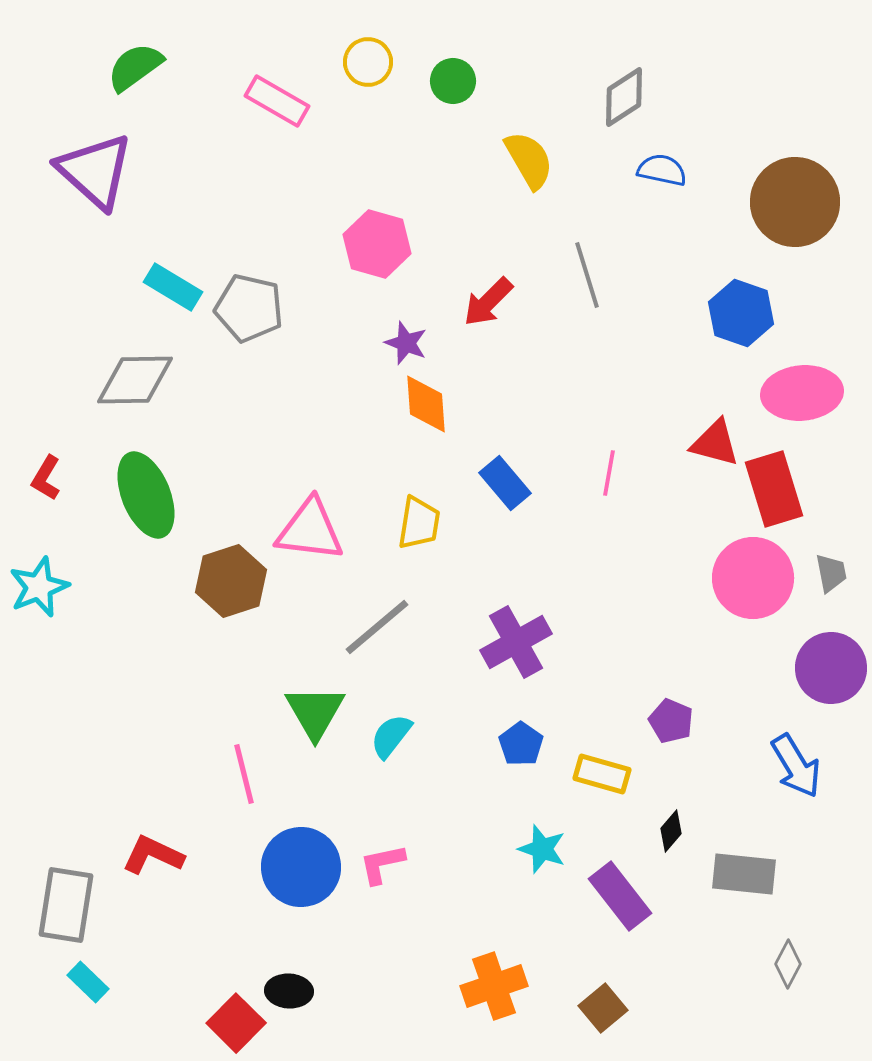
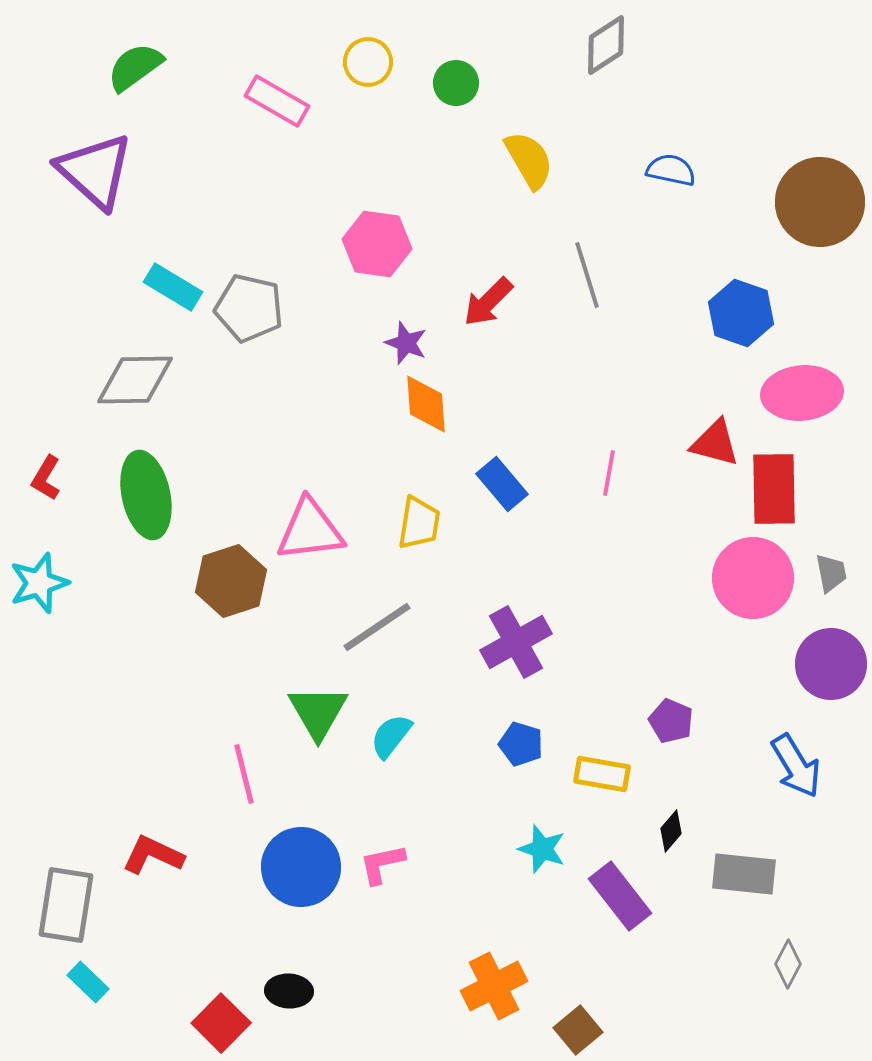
green circle at (453, 81): moved 3 px right, 2 px down
gray diamond at (624, 97): moved 18 px left, 52 px up
blue semicircle at (662, 170): moved 9 px right
brown circle at (795, 202): moved 25 px right
pink hexagon at (377, 244): rotated 8 degrees counterclockwise
blue rectangle at (505, 483): moved 3 px left, 1 px down
red rectangle at (774, 489): rotated 16 degrees clockwise
green ellipse at (146, 495): rotated 10 degrees clockwise
pink triangle at (310, 530): rotated 14 degrees counterclockwise
cyan star at (39, 587): moved 4 px up; rotated 4 degrees clockwise
gray line at (377, 627): rotated 6 degrees clockwise
purple circle at (831, 668): moved 4 px up
green triangle at (315, 712): moved 3 px right
blue pentagon at (521, 744): rotated 18 degrees counterclockwise
yellow rectangle at (602, 774): rotated 6 degrees counterclockwise
orange cross at (494, 986): rotated 8 degrees counterclockwise
brown square at (603, 1008): moved 25 px left, 22 px down
red square at (236, 1023): moved 15 px left
